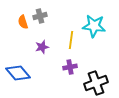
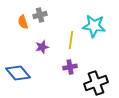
gray cross: moved 1 px up
